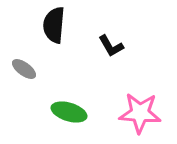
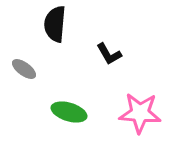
black semicircle: moved 1 px right, 1 px up
black L-shape: moved 2 px left, 8 px down
